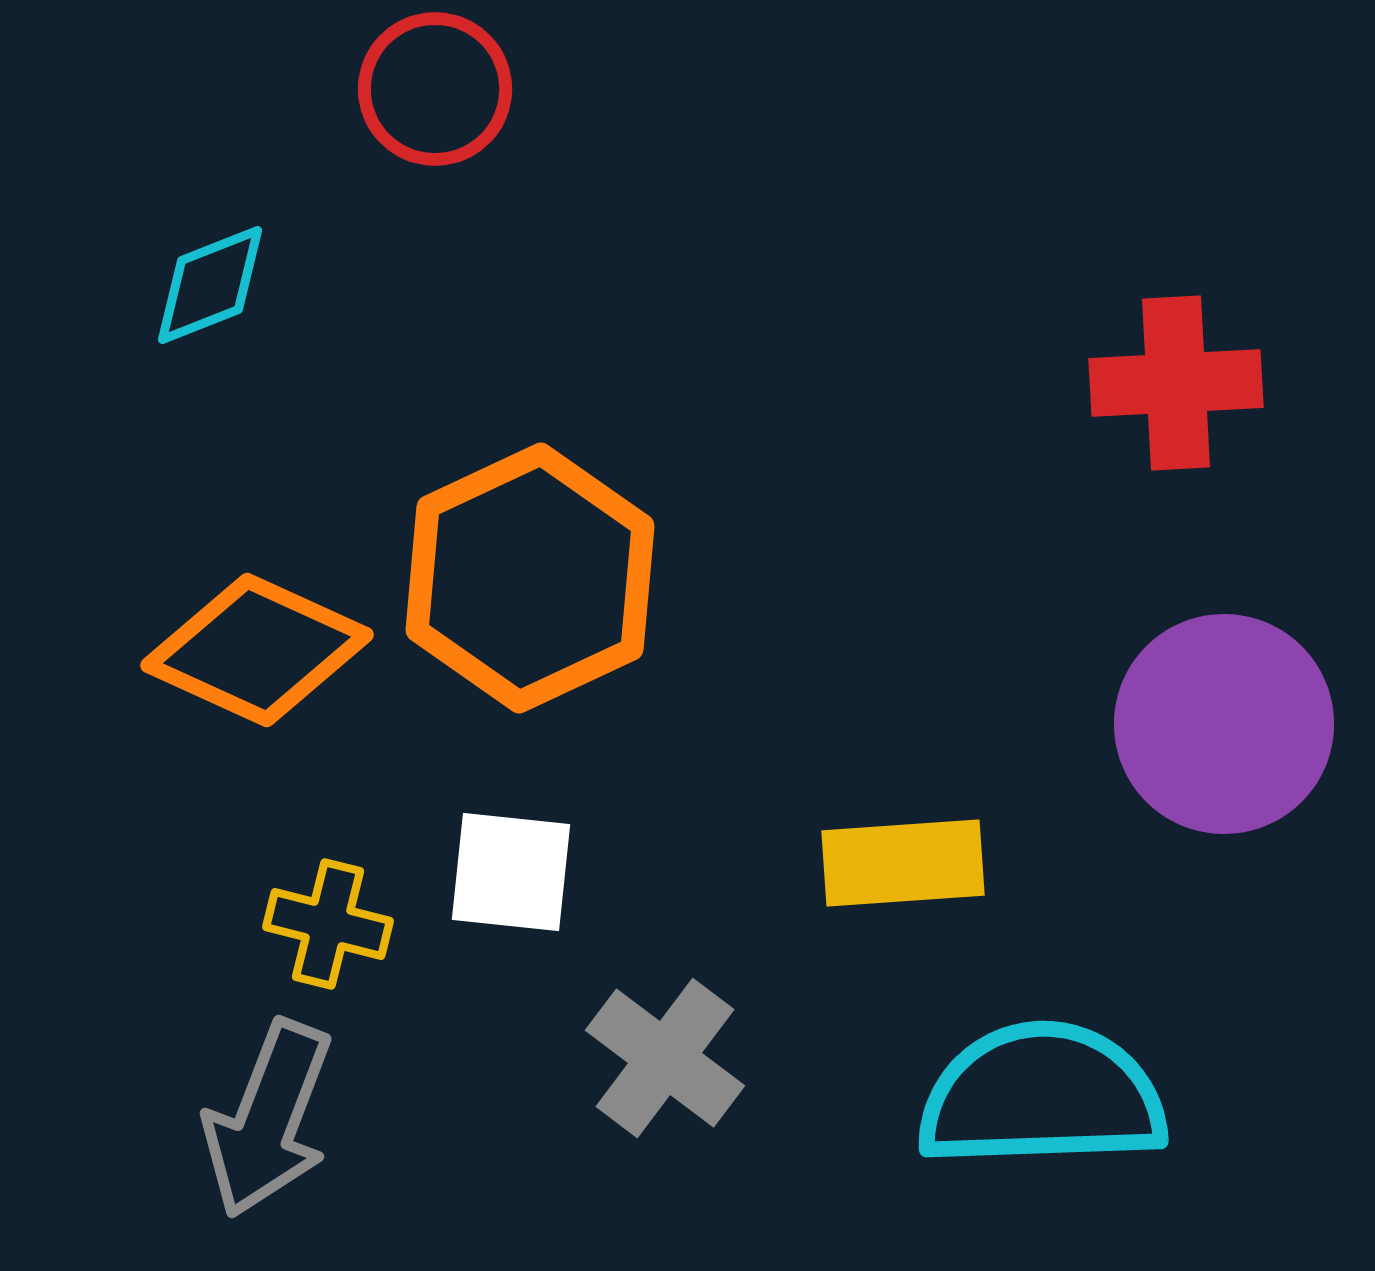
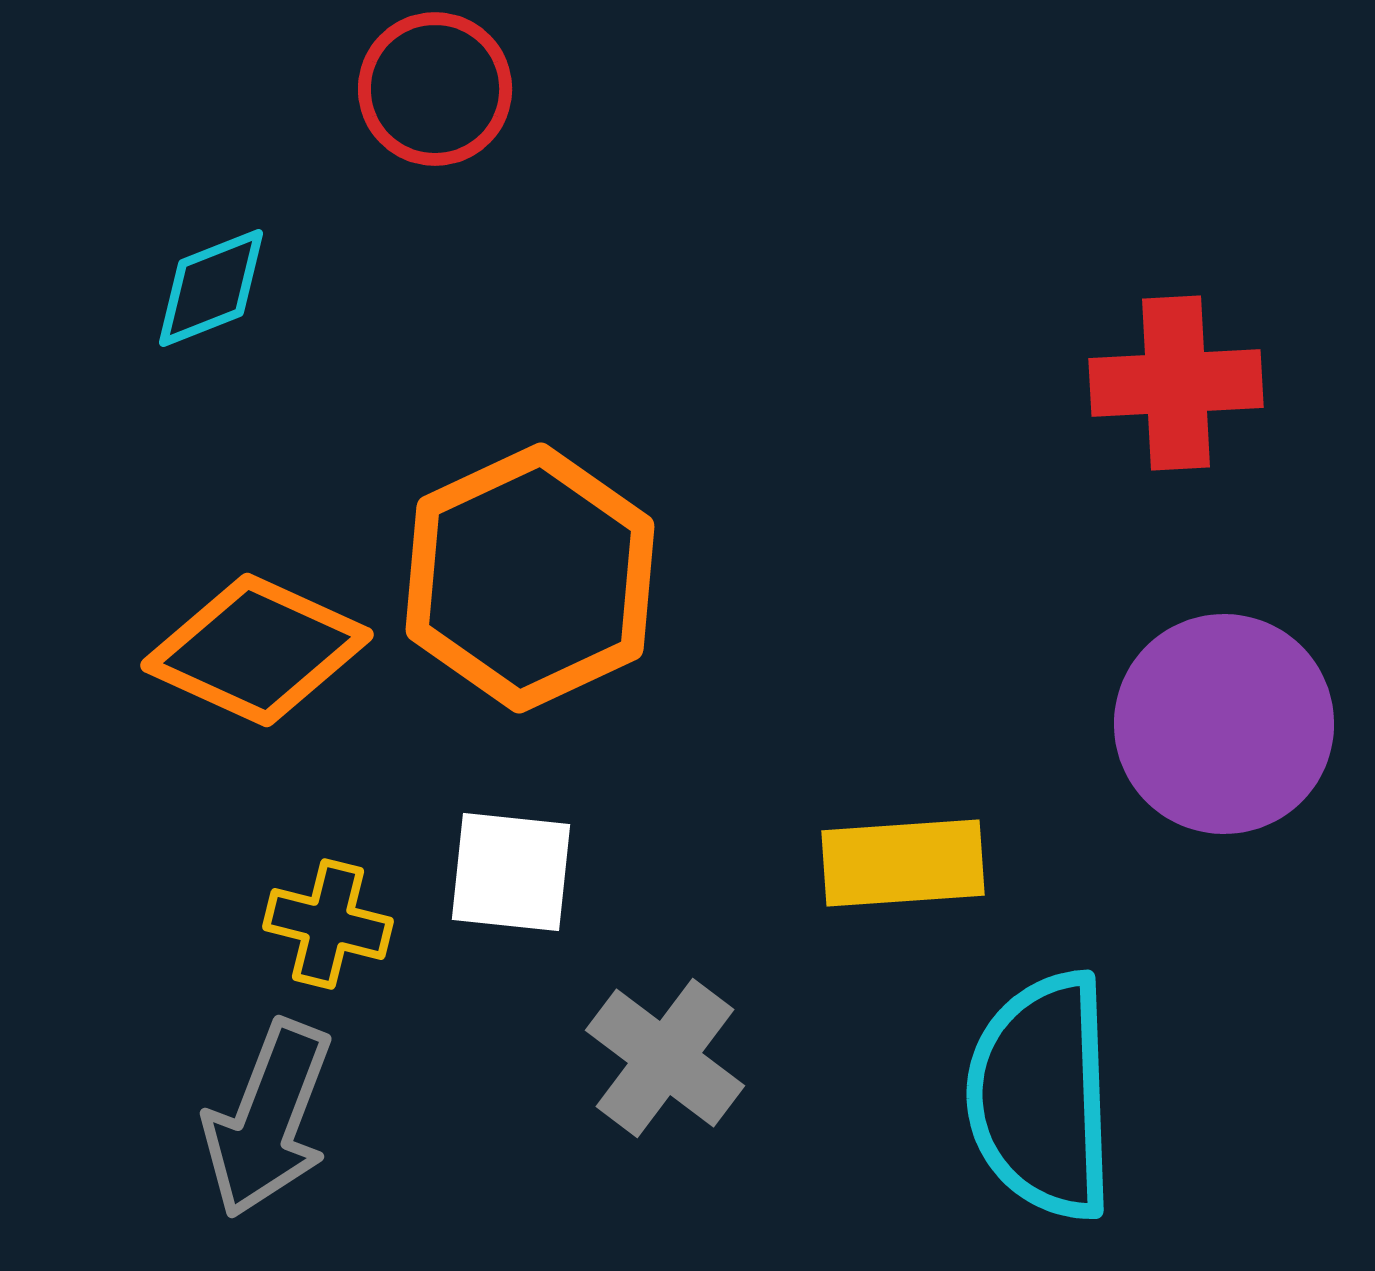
cyan diamond: moved 1 px right, 3 px down
cyan semicircle: rotated 90 degrees counterclockwise
